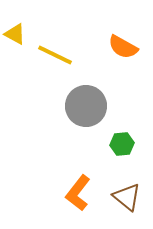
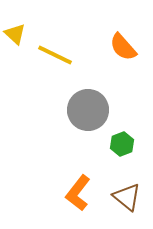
yellow triangle: rotated 15 degrees clockwise
orange semicircle: rotated 20 degrees clockwise
gray circle: moved 2 px right, 4 px down
green hexagon: rotated 15 degrees counterclockwise
